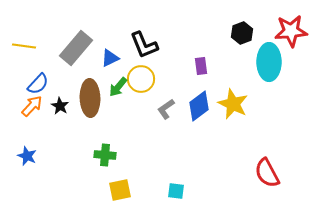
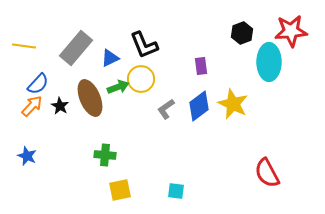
green arrow: rotated 150 degrees counterclockwise
brown ellipse: rotated 21 degrees counterclockwise
